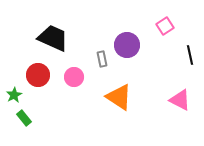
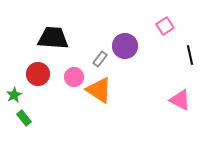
black trapezoid: rotated 20 degrees counterclockwise
purple circle: moved 2 px left, 1 px down
gray rectangle: moved 2 px left; rotated 49 degrees clockwise
red circle: moved 1 px up
orange triangle: moved 20 px left, 7 px up
